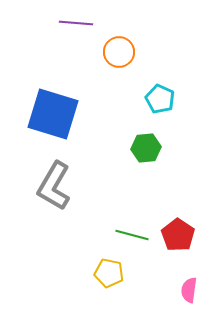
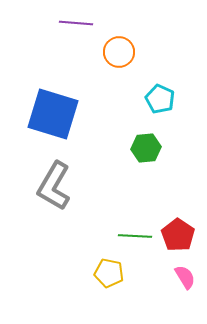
green line: moved 3 px right, 1 px down; rotated 12 degrees counterclockwise
pink semicircle: moved 4 px left, 13 px up; rotated 140 degrees clockwise
